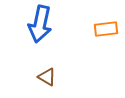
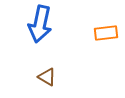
orange rectangle: moved 4 px down
